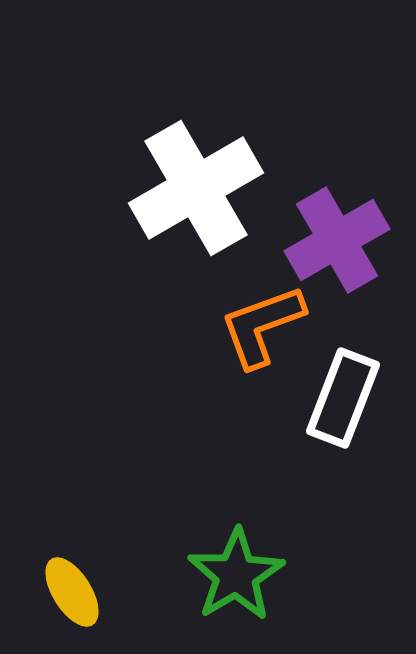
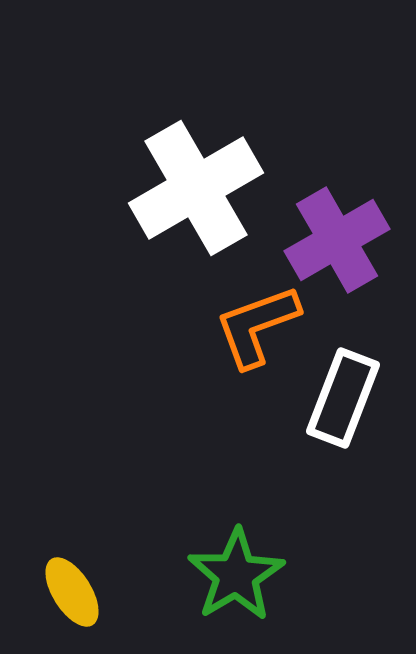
orange L-shape: moved 5 px left
